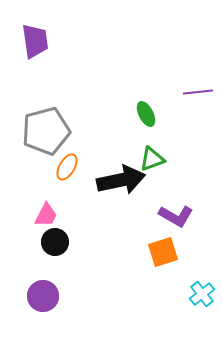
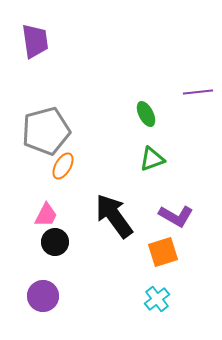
orange ellipse: moved 4 px left, 1 px up
black arrow: moved 7 px left, 36 px down; rotated 114 degrees counterclockwise
cyan cross: moved 45 px left, 5 px down
